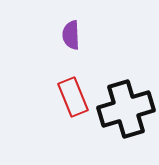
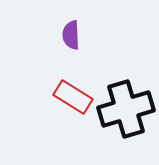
red rectangle: rotated 36 degrees counterclockwise
